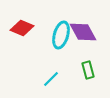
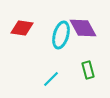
red diamond: rotated 15 degrees counterclockwise
purple diamond: moved 4 px up
